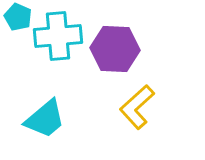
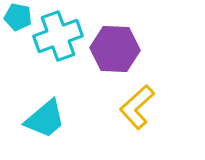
cyan pentagon: rotated 12 degrees counterclockwise
cyan cross: rotated 15 degrees counterclockwise
